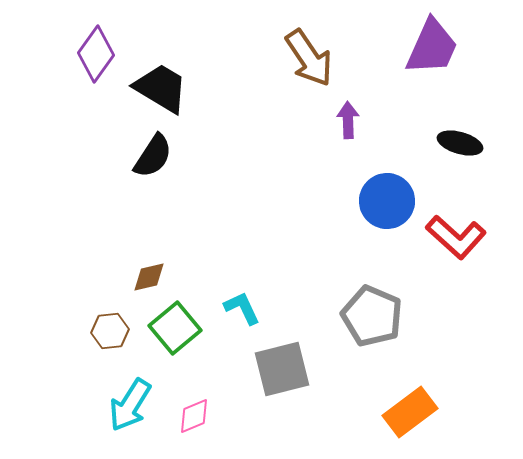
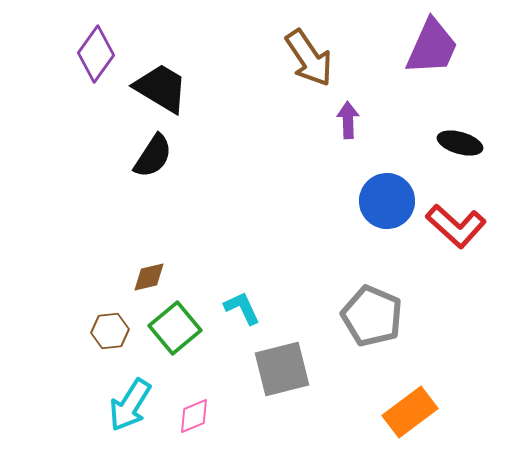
red L-shape: moved 11 px up
